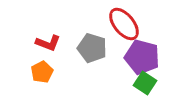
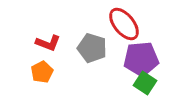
purple pentagon: moved 1 px left, 2 px down; rotated 20 degrees counterclockwise
